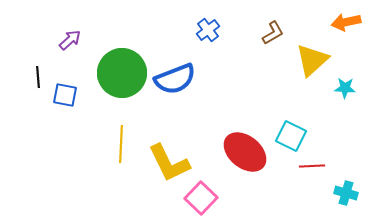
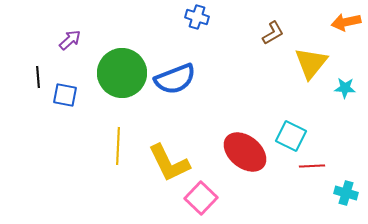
blue cross: moved 11 px left, 13 px up; rotated 35 degrees counterclockwise
yellow triangle: moved 1 px left, 3 px down; rotated 9 degrees counterclockwise
yellow line: moved 3 px left, 2 px down
